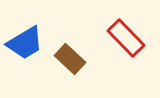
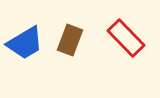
brown rectangle: moved 19 px up; rotated 68 degrees clockwise
